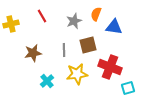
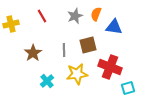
gray star: moved 1 px right, 5 px up
brown star: rotated 24 degrees counterclockwise
